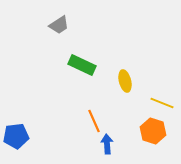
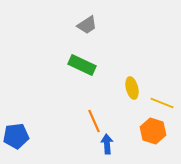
gray trapezoid: moved 28 px right
yellow ellipse: moved 7 px right, 7 px down
